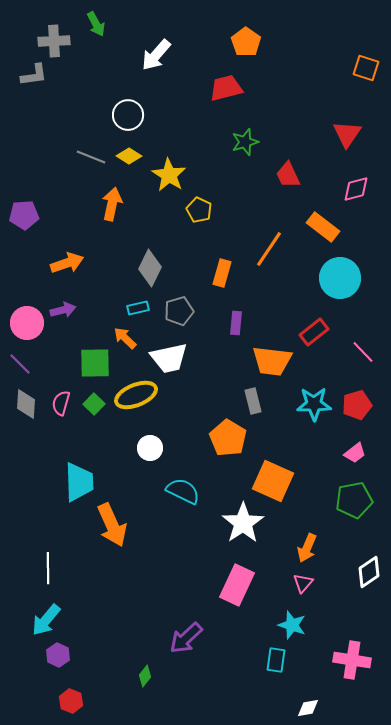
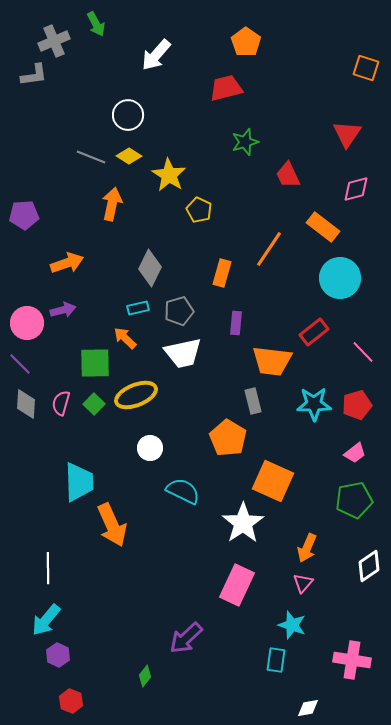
gray cross at (54, 41): rotated 20 degrees counterclockwise
white trapezoid at (169, 358): moved 14 px right, 5 px up
white diamond at (369, 572): moved 6 px up
